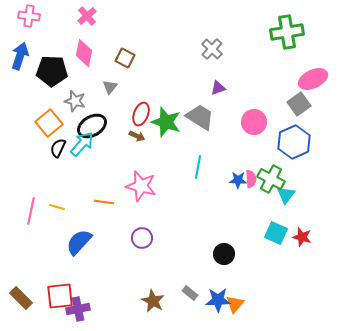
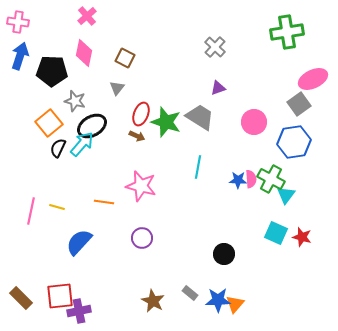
pink cross at (29, 16): moved 11 px left, 6 px down
gray cross at (212, 49): moved 3 px right, 2 px up
gray triangle at (110, 87): moved 7 px right, 1 px down
blue hexagon at (294, 142): rotated 16 degrees clockwise
purple cross at (78, 309): moved 1 px right, 2 px down
